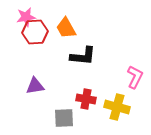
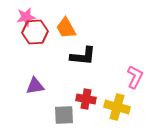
gray square: moved 3 px up
